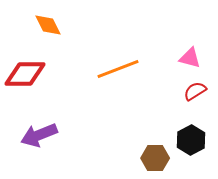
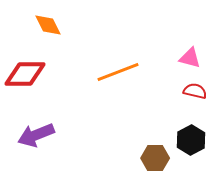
orange line: moved 3 px down
red semicircle: rotated 45 degrees clockwise
purple arrow: moved 3 px left
